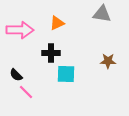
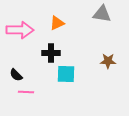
pink line: rotated 42 degrees counterclockwise
